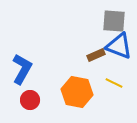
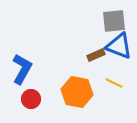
gray square: rotated 10 degrees counterclockwise
red circle: moved 1 px right, 1 px up
